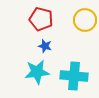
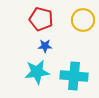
yellow circle: moved 2 px left
blue star: rotated 16 degrees counterclockwise
